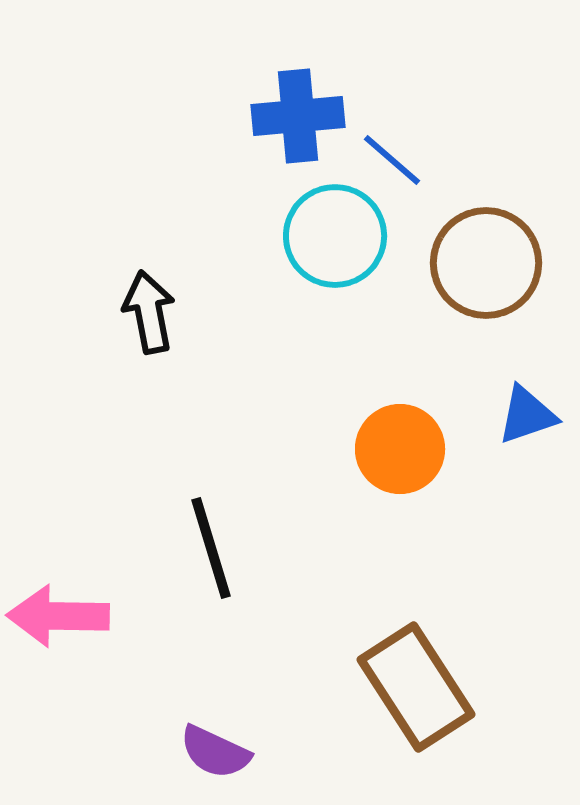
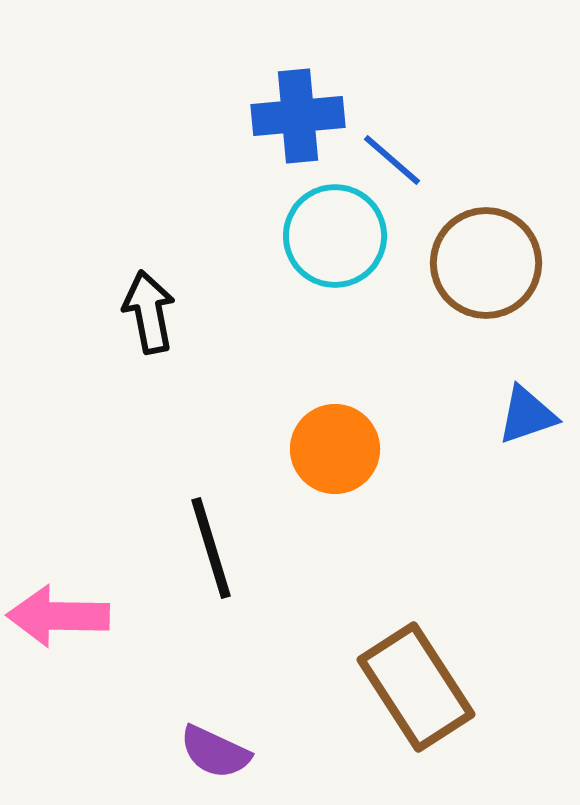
orange circle: moved 65 px left
